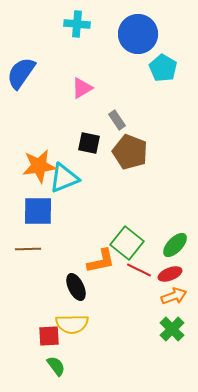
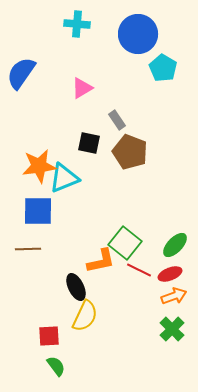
green square: moved 2 px left
yellow semicircle: moved 13 px right, 8 px up; rotated 64 degrees counterclockwise
